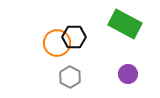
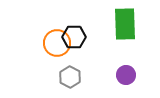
green rectangle: rotated 60 degrees clockwise
purple circle: moved 2 px left, 1 px down
